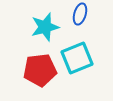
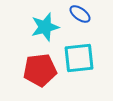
blue ellipse: rotated 70 degrees counterclockwise
cyan square: moved 2 px right; rotated 16 degrees clockwise
